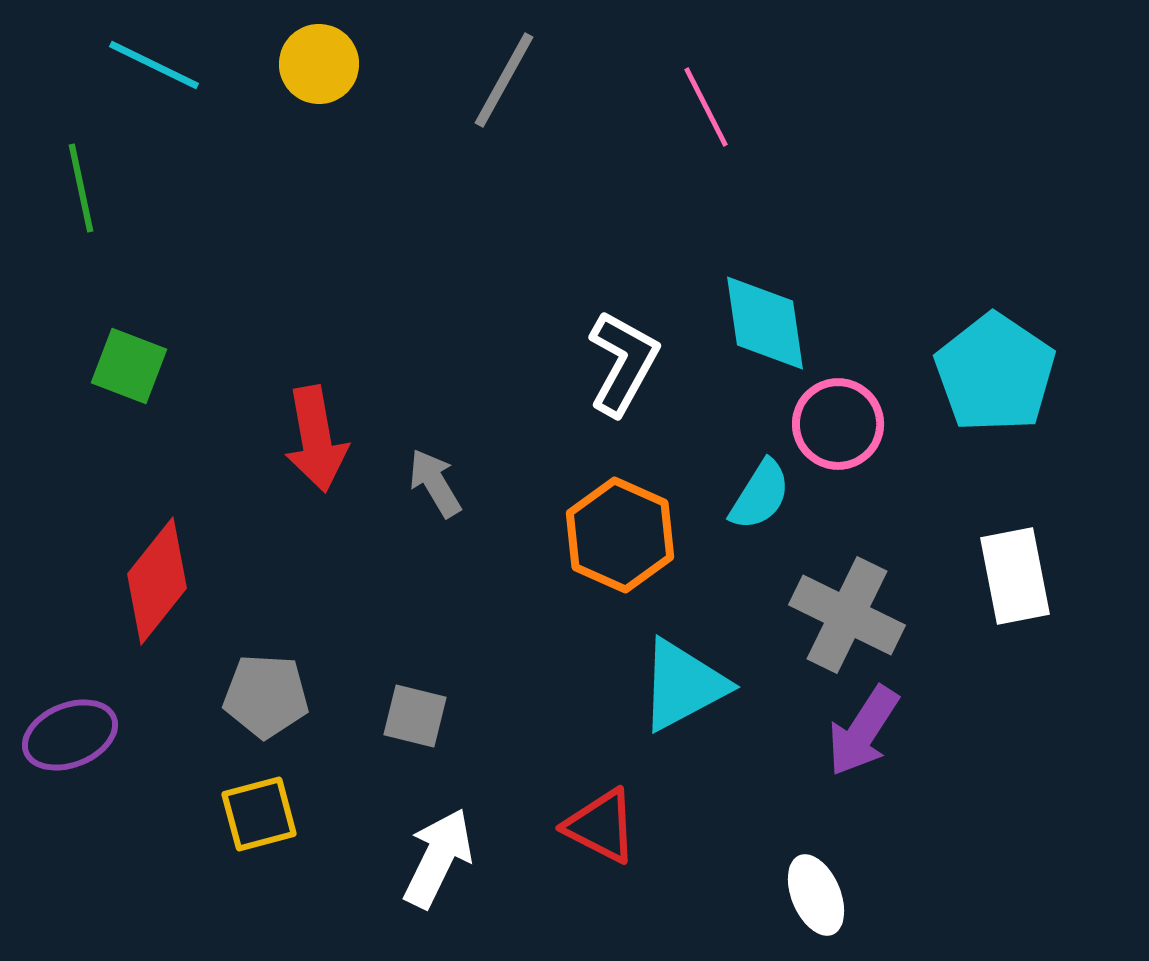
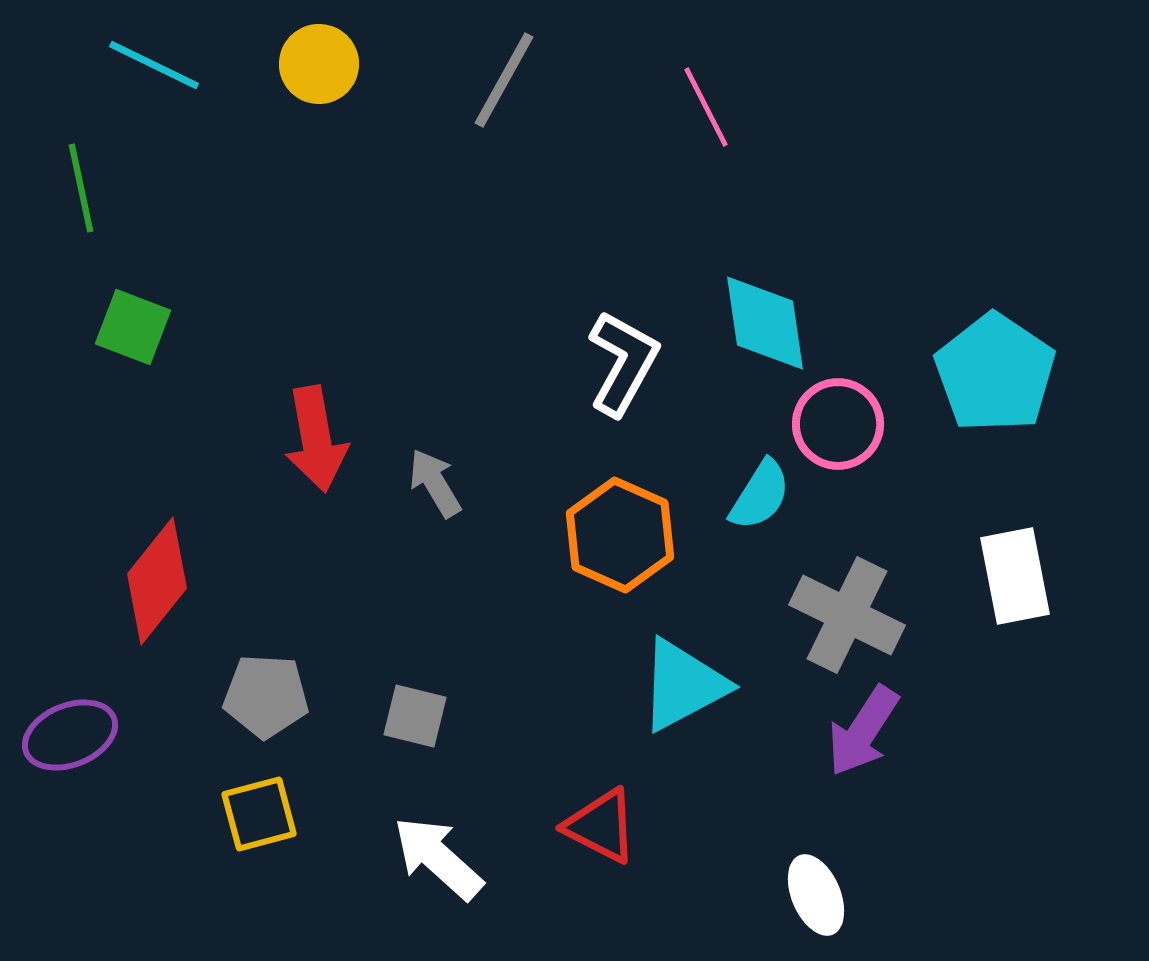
green square: moved 4 px right, 39 px up
white arrow: rotated 74 degrees counterclockwise
